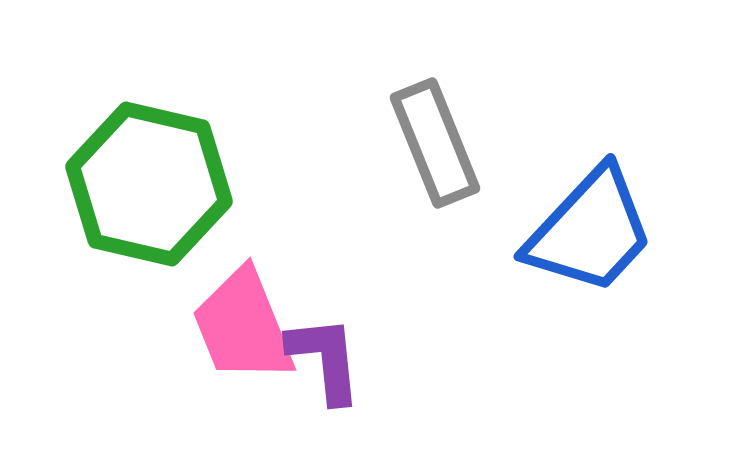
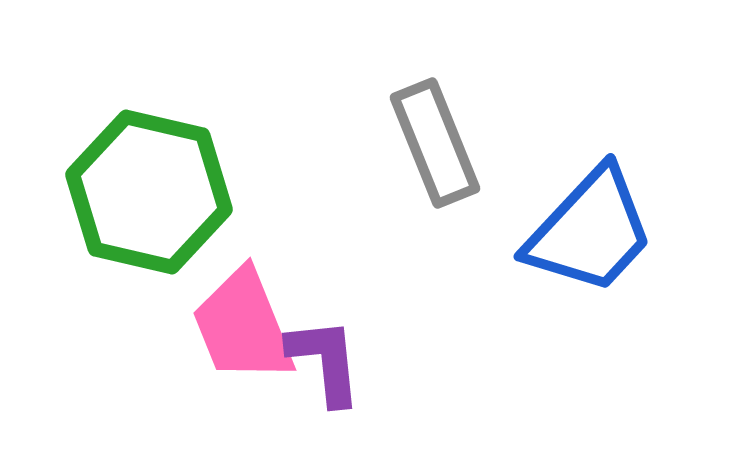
green hexagon: moved 8 px down
purple L-shape: moved 2 px down
